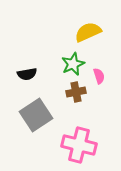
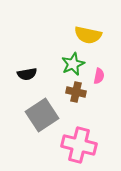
yellow semicircle: moved 3 px down; rotated 144 degrees counterclockwise
pink semicircle: rotated 28 degrees clockwise
brown cross: rotated 24 degrees clockwise
gray square: moved 6 px right
